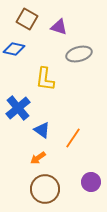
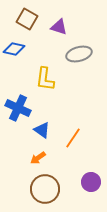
blue cross: rotated 25 degrees counterclockwise
